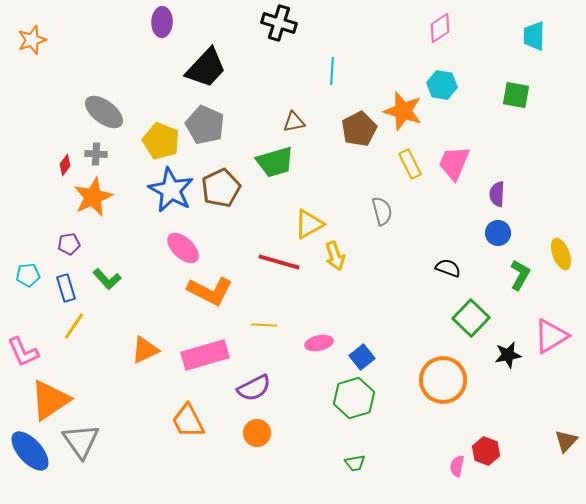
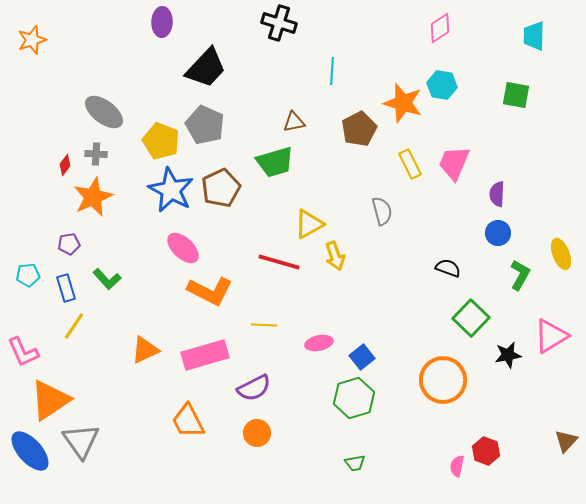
orange star at (403, 111): moved 8 px up
